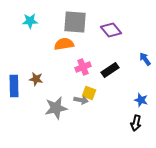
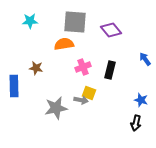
black rectangle: rotated 42 degrees counterclockwise
brown star: moved 11 px up
